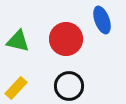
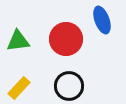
green triangle: rotated 20 degrees counterclockwise
yellow rectangle: moved 3 px right
